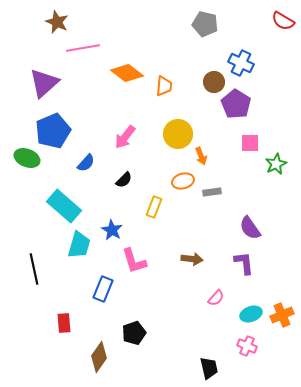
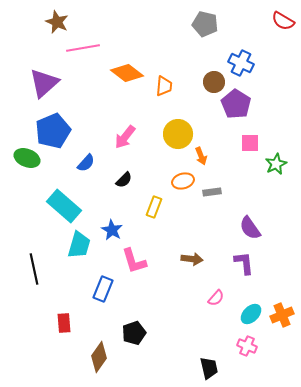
cyan ellipse: rotated 25 degrees counterclockwise
